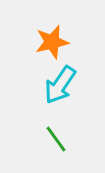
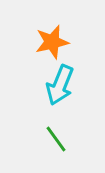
cyan arrow: rotated 12 degrees counterclockwise
